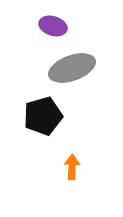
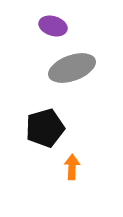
black pentagon: moved 2 px right, 12 px down
